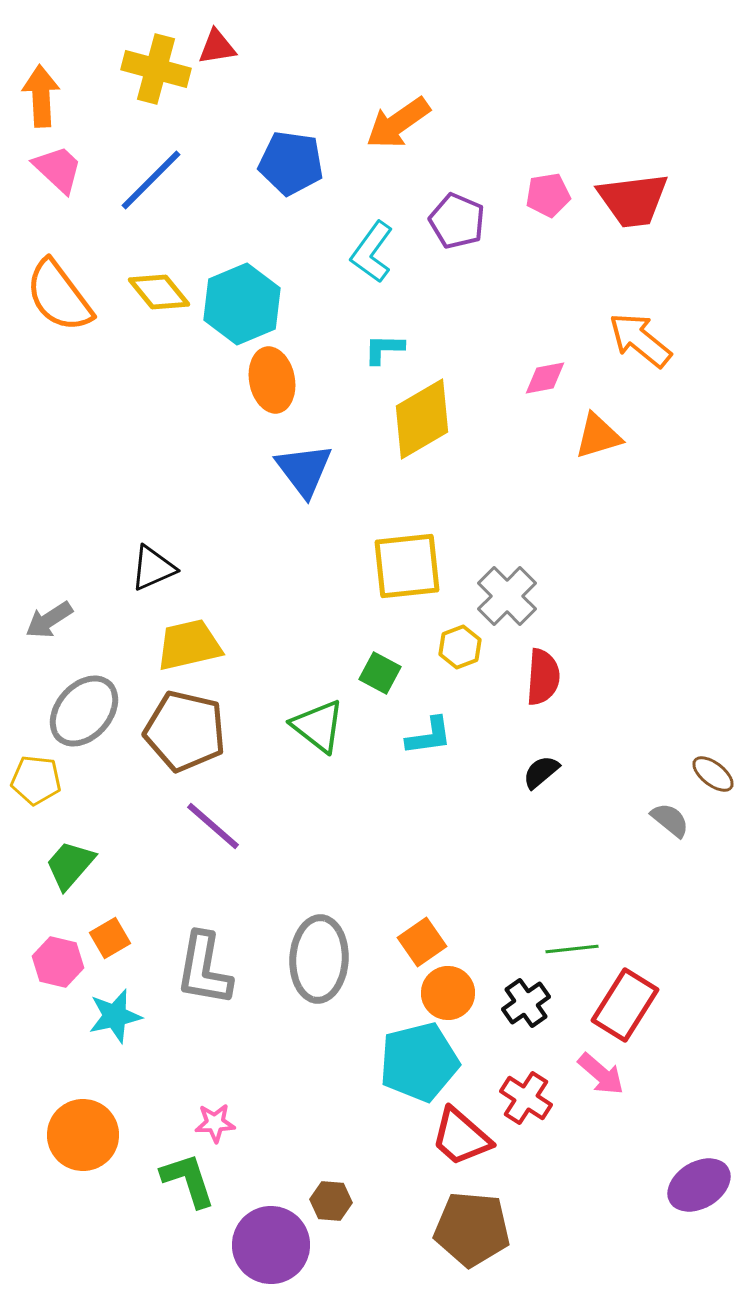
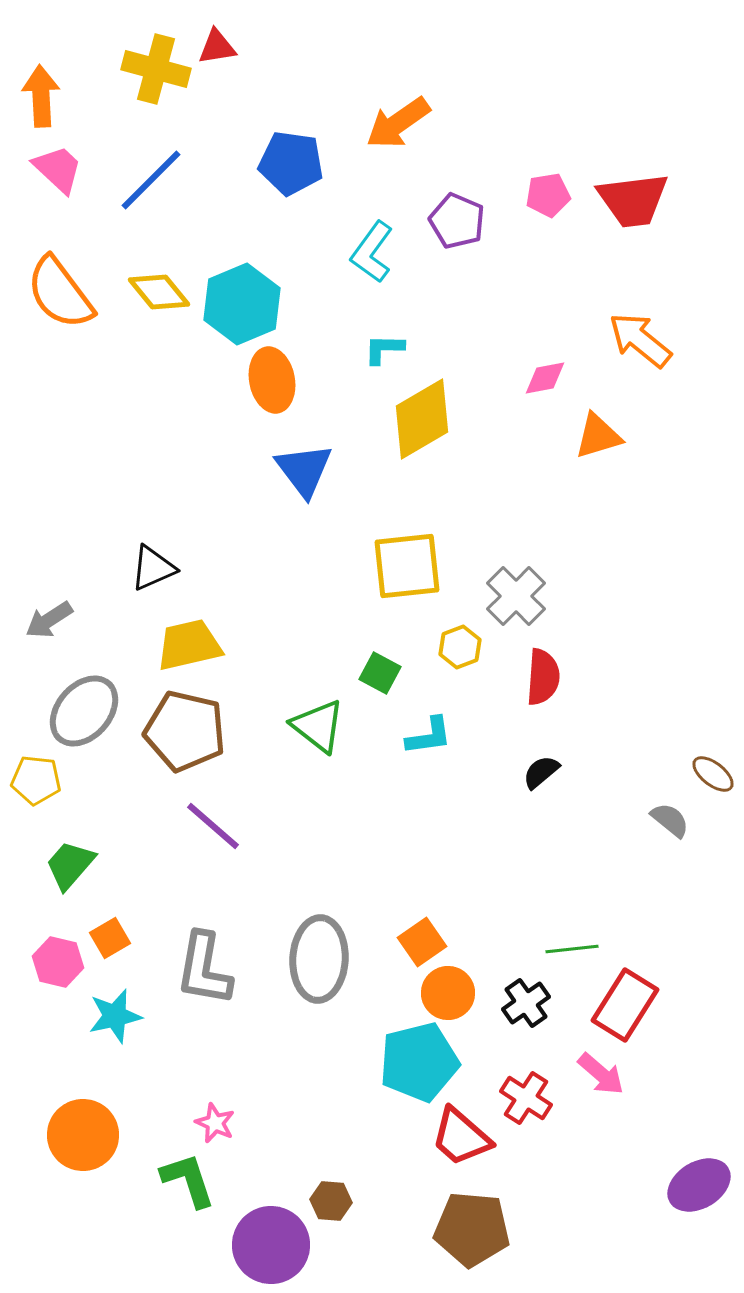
orange semicircle at (59, 296): moved 1 px right, 3 px up
gray cross at (507, 596): moved 9 px right
pink star at (215, 1123): rotated 27 degrees clockwise
